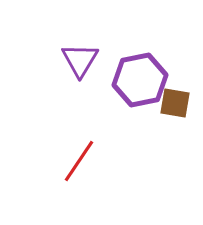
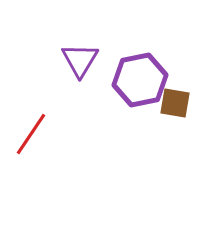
red line: moved 48 px left, 27 px up
